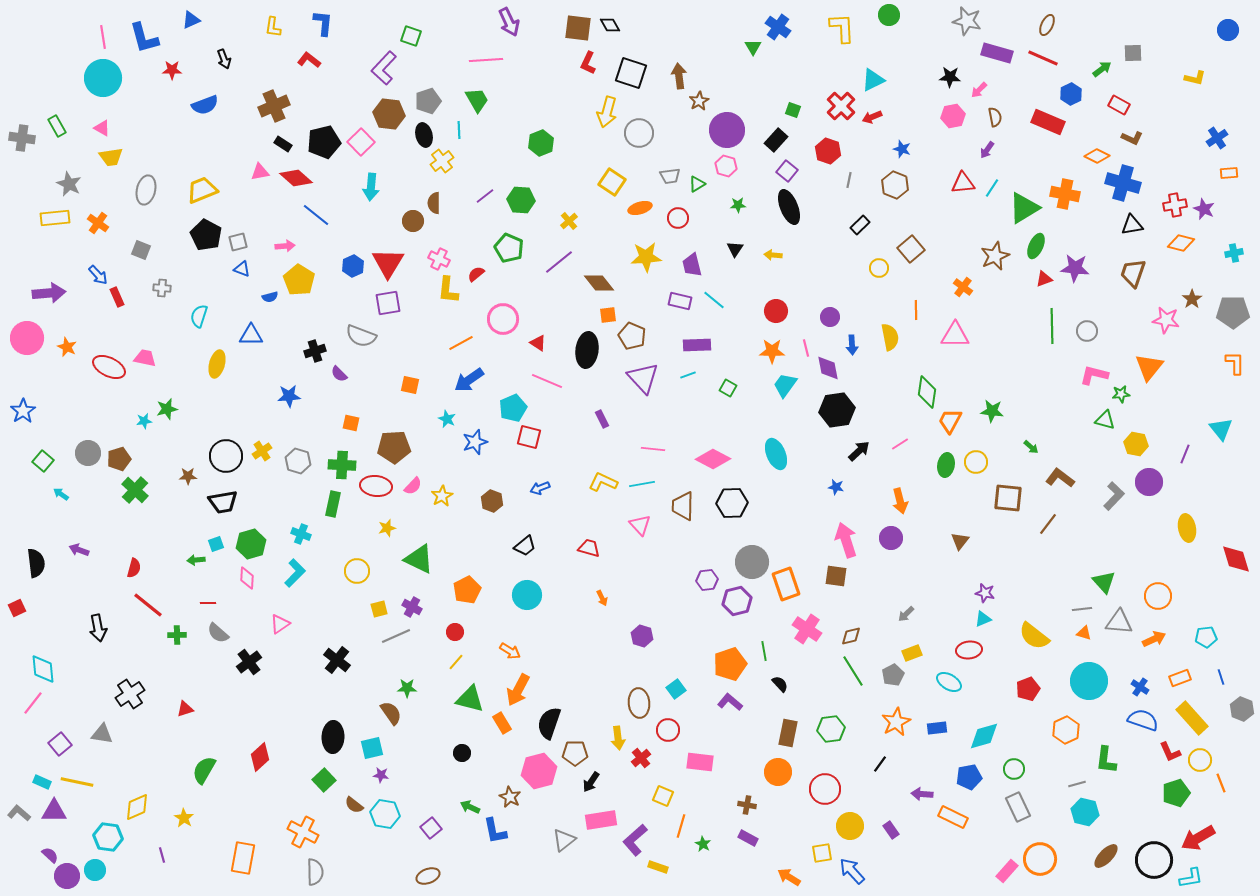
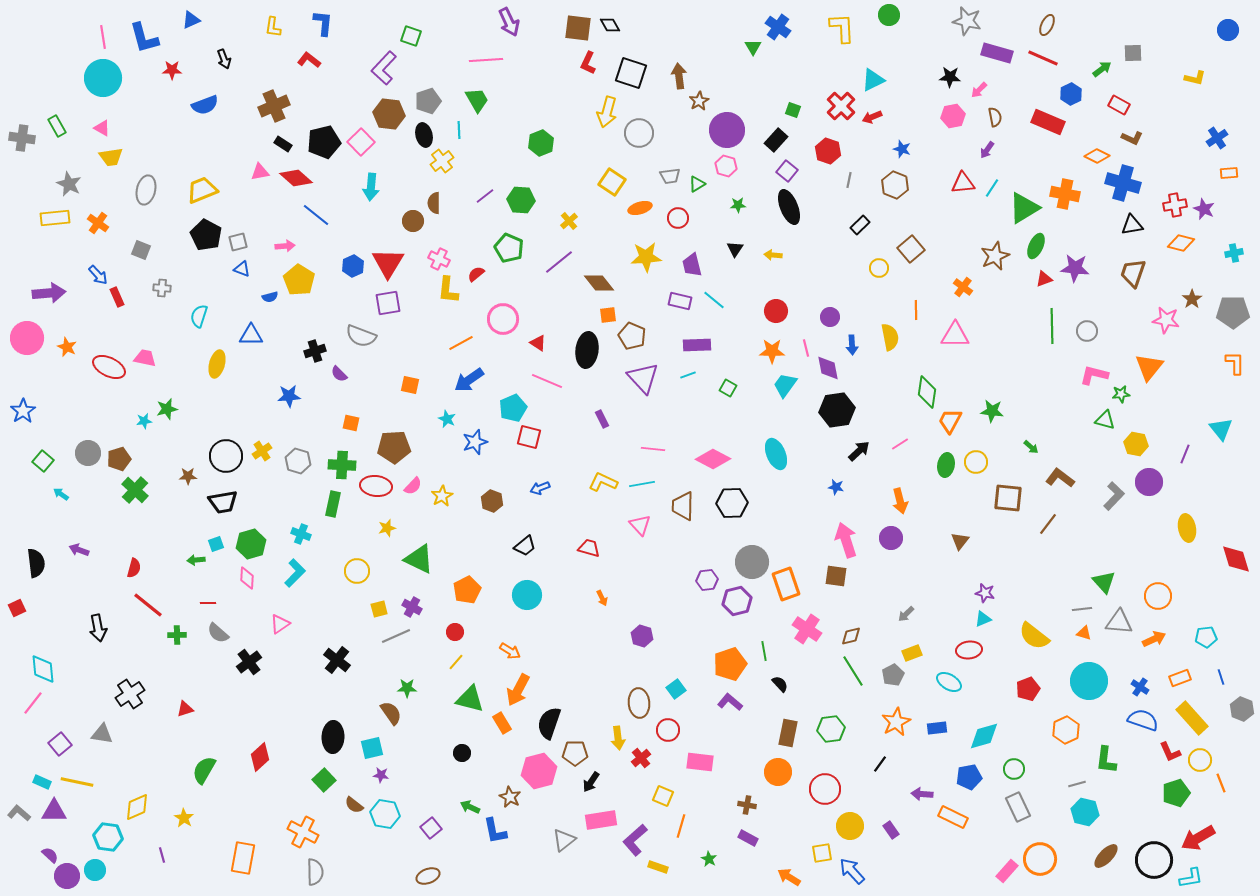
green star at (703, 844): moved 6 px right, 15 px down
